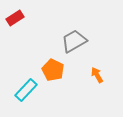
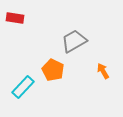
red rectangle: rotated 42 degrees clockwise
orange arrow: moved 6 px right, 4 px up
cyan rectangle: moved 3 px left, 3 px up
